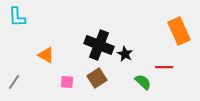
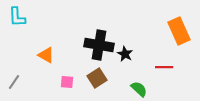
black cross: rotated 12 degrees counterclockwise
green semicircle: moved 4 px left, 7 px down
